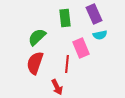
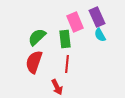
purple rectangle: moved 3 px right, 3 px down
green rectangle: moved 21 px down
cyan semicircle: rotated 72 degrees clockwise
pink rectangle: moved 6 px left, 26 px up
red semicircle: moved 1 px left, 1 px up
